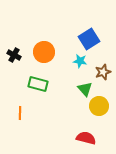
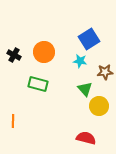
brown star: moved 2 px right; rotated 14 degrees clockwise
orange line: moved 7 px left, 8 px down
